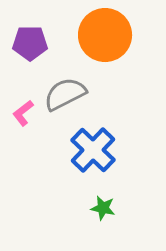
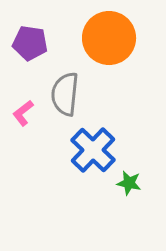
orange circle: moved 4 px right, 3 px down
purple pentagon: rotated 8 degrees clockwise
gray semicircle: rotated 57 degrees counterclockwise
green star: moved 26 px right, 25 px up
